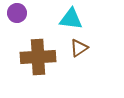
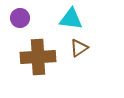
purple circle: moved 3 px right, 5 px down
